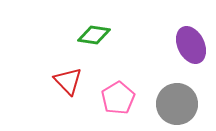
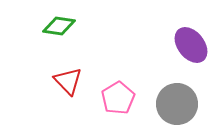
green diamond: moved 35 px left, 9 px up
purple ellipse: rotated 12 degrees counterclockwise
